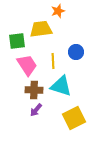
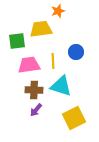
pink trapezoid: moved 2 px right; rotated 65 degrees counterclockwise
